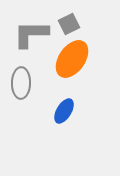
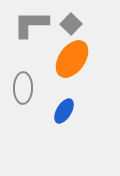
gray square: moved 2 px right; rotated 20 degrees counterclockwise
gray L-shape: moved 10 px up
gray ellipse: moved 2 px right, 5 px down
